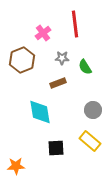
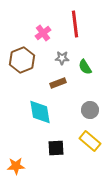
gray circle: moved 3 px left
